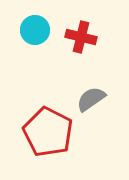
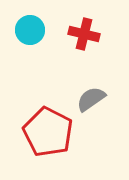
cyan circle: moved 5 px left
red cross: moved 3 px right, 3 px up
